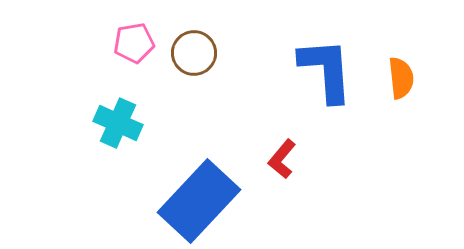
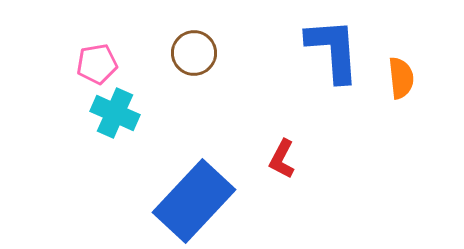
pink pentagon: moved 37 px left, 21 px down
blue L-shape: moved 7 px right, 20 px up
cyan cross: moved 3 px left, 10 px up
red L-shape: rotated 12 degrees counterclockwise
blue rectangle: moved 5 px left
